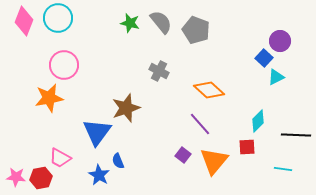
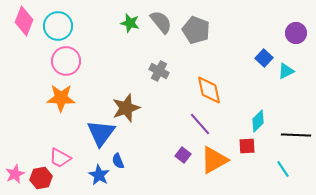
cyan circle: moved 8 px down
purple circle: moved 16 px right, 8 px up
pink circle: moved 2 px right, 4 px up
cyan triangle: moved 10 px right, 6 px up
orange diamond: rotated 36 degrees clockwise
orange star: moved 12 px right; rotated 12 degrees clockwise
blue triangle: moved 4 px right, 1 px down
red square: moved 1 px up
orange triangle: moved 1 px up; rotated 20 degrees clockwise
cyan line: rotated 48 degrees clockwise
pink star: moved 1 px left, 3 px up; rotated 30 degrees counterclockwise
